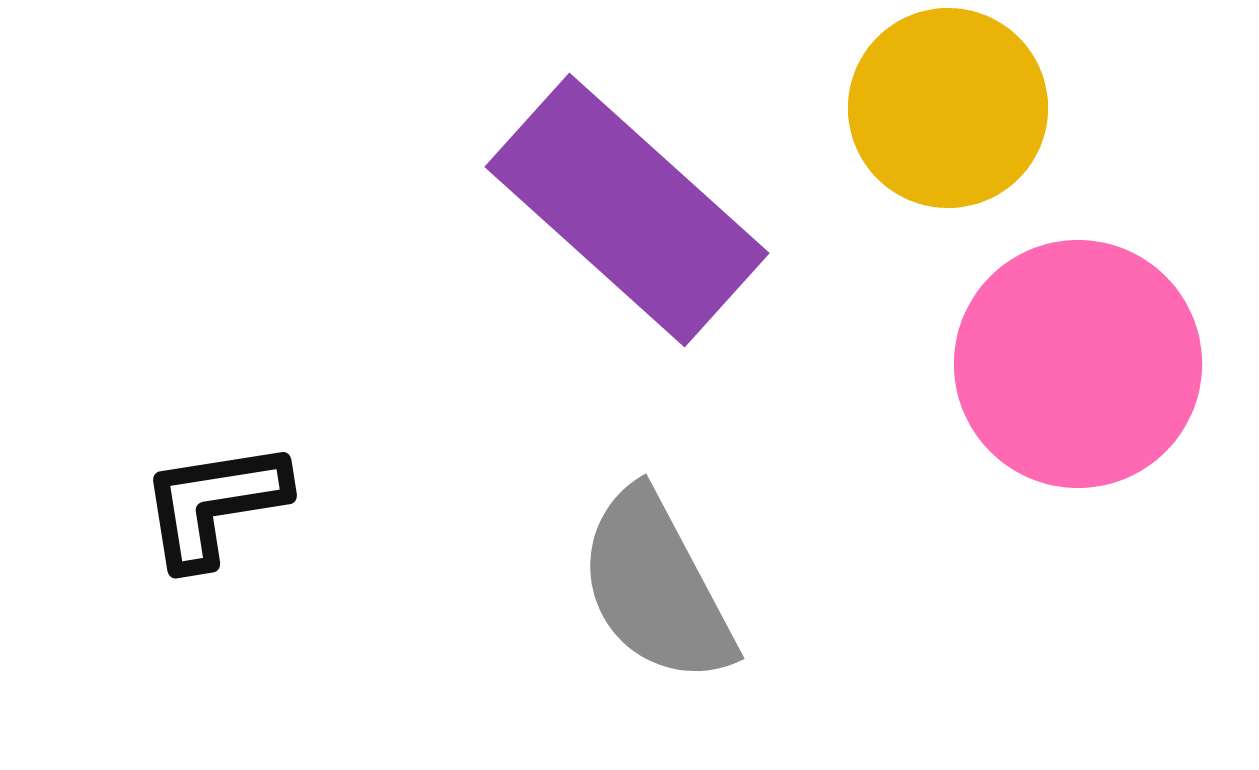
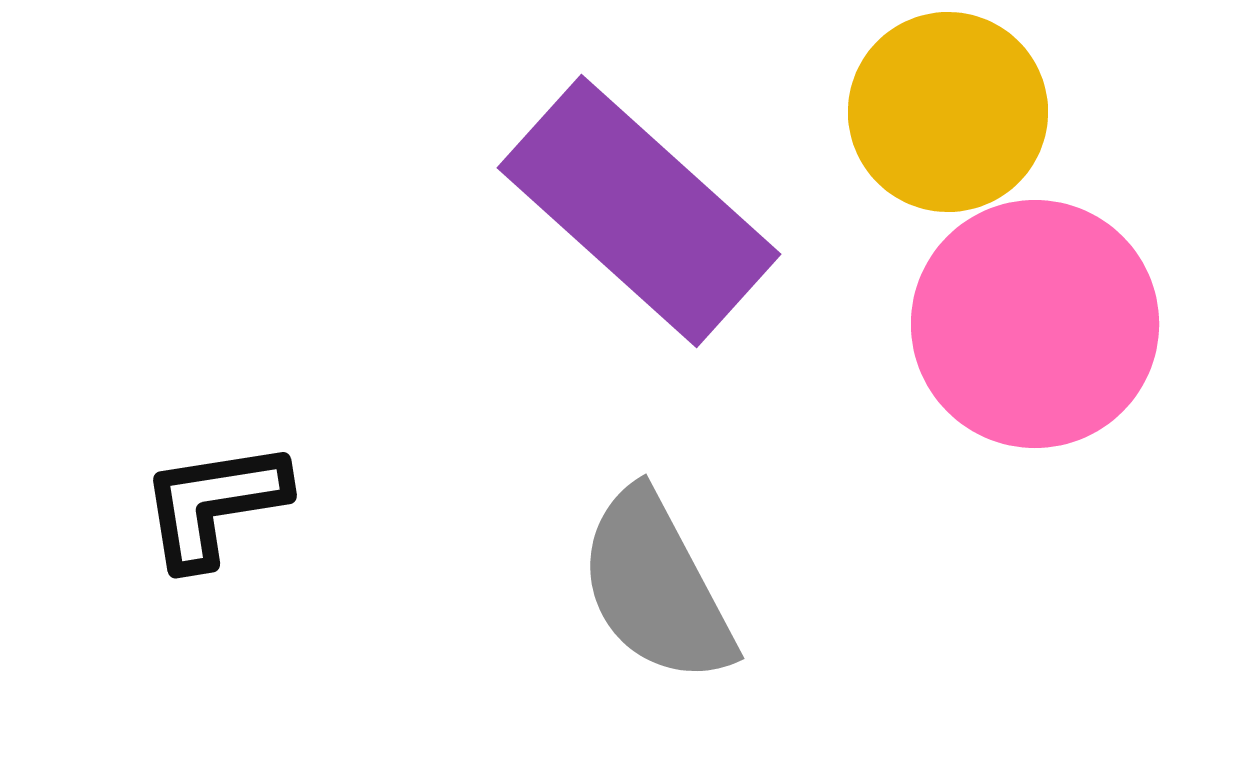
yellow circle: moved 4 px down
purple rectangle: moved 12 px right, 1 px down
pink circle: moved 43 px left, 40 px up
